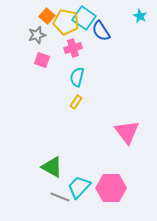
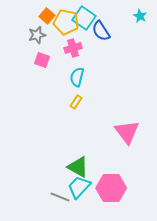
green triangle: moved 26 px right
